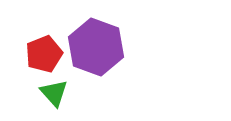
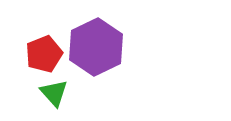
purple hexagon: rotated 14 degrees clockwise
